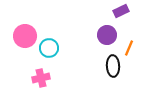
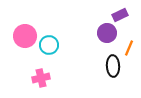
purple rectangle: moved 1 px left, 4 px down
purple circle: moved 2 px up
cyan circle: moved 3 px up
